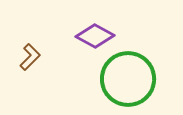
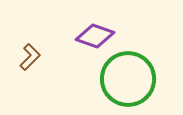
purple diamond: rotated 9 degrees counterclockwise
